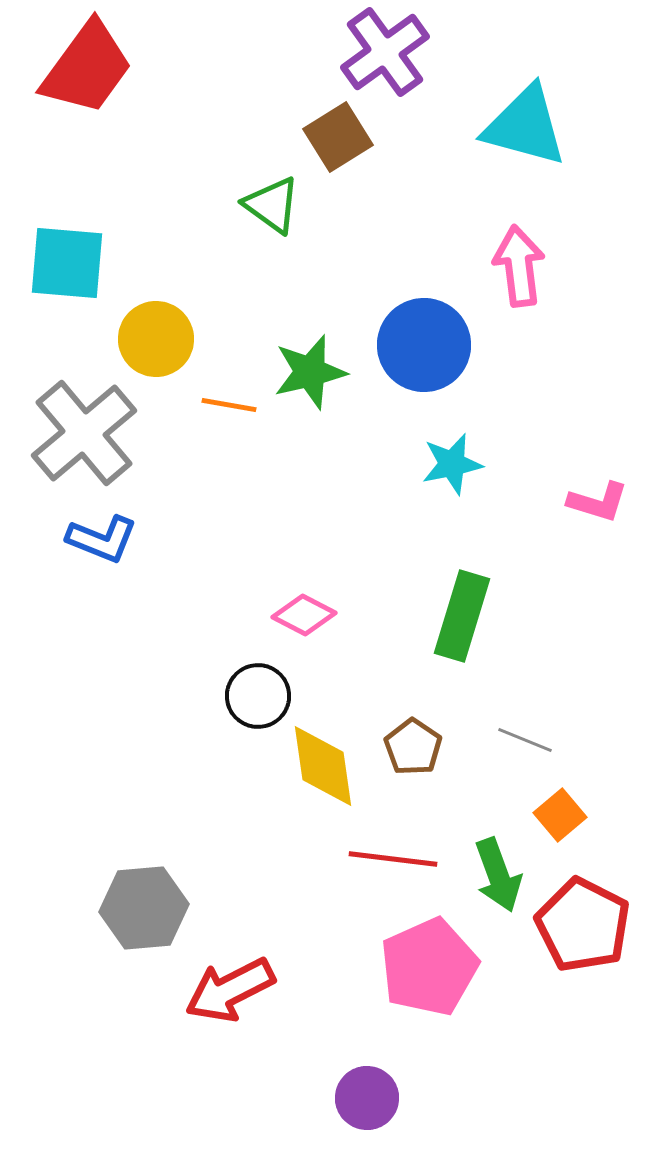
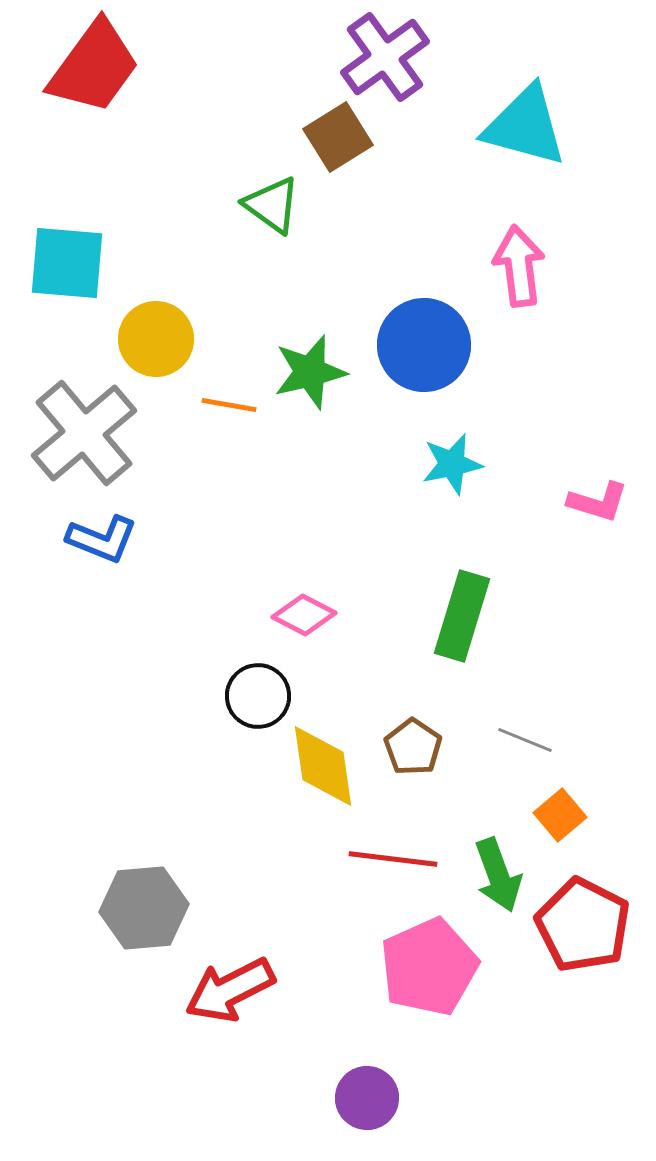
purple cross: moved 5 px down
red trapezoid: moved 7 px right, 1 px up
